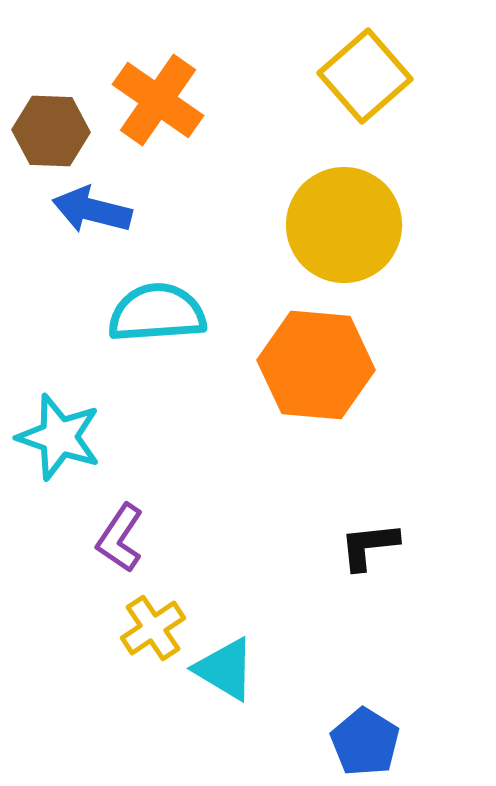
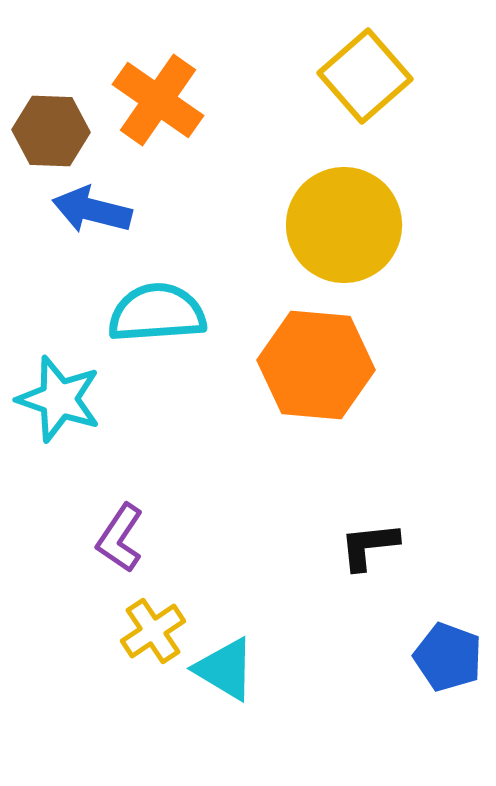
cyan star: moved 38 px up
yellow cross: moved 3 px down
blue pentagon: moved 83 px right, 85 px up; rotated 12 degrees counterclockwise
